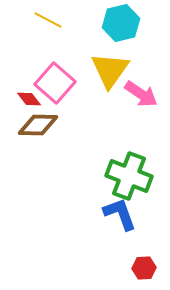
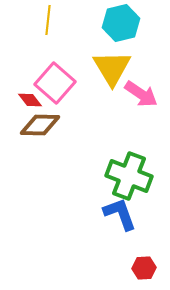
yellow line: rotated 68 degrees clockwise
yellow triangle: moved 2 px right, 2 px up; rotated 6 degrees counterclockwise
red diamond: moved 1 px right, 1 px down
brown diamond: moved 2 px right
